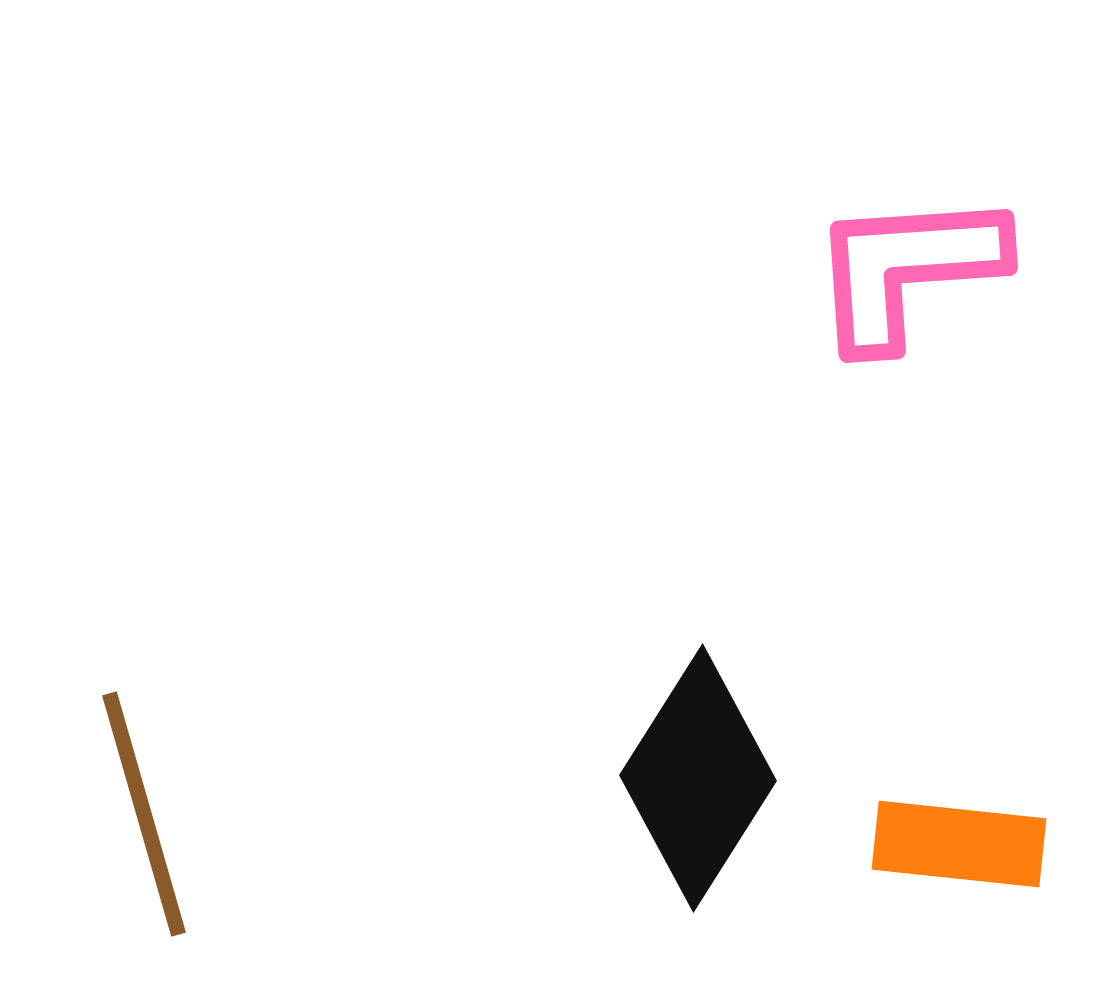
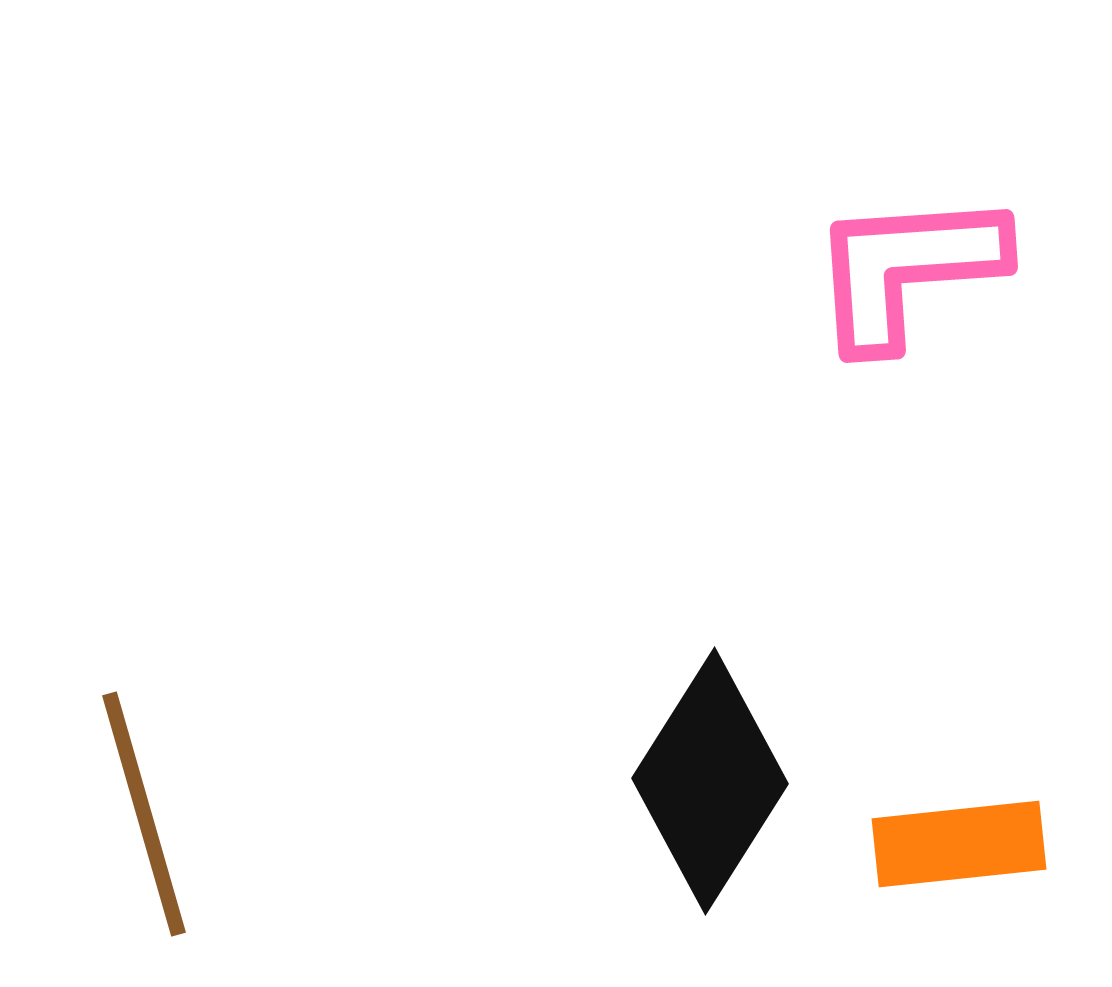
black diamond: moved 12 px right, 3 px down
orange rectangle: rotated 12 degrees counterclockwise
